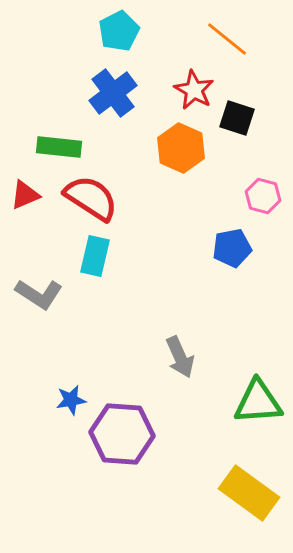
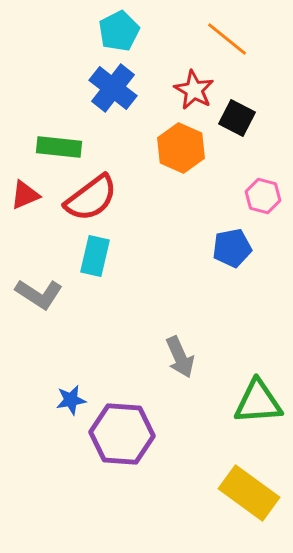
blue cross: moved 5 px up; rotated 15 degrees counterclockwise
black square: rotated 9 degrees clockwise
red semicircle: rotated 110 degrees clockwise
